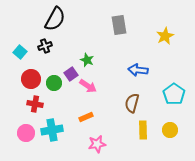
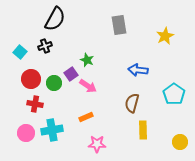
yellow circle: moved 10 px right, 12 px down
pink star: rotated 12 degrees clockwise
